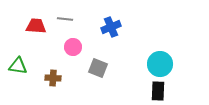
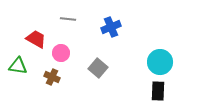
gray line: moved 3 px right
red trapezoid: moved 13 px down; rotated 25 degrees clockwise
pink circle: moved 12 px left, 6 px down
cyan circle: moved 2 px up
gray square: rotated 18 degrees clockwise
brown cross: moved 1 px left, 1 px up; rotated 21 degrees clockwise
